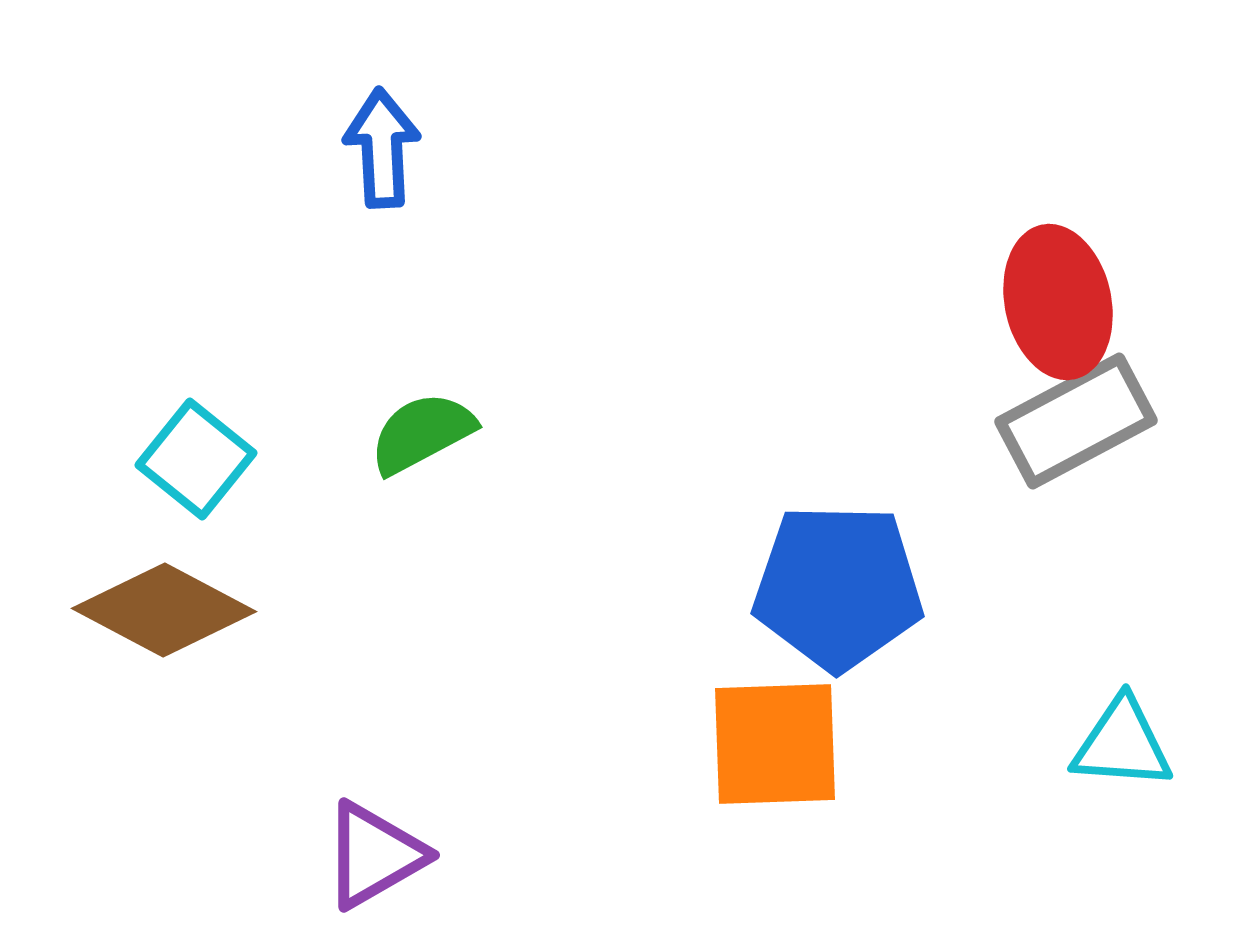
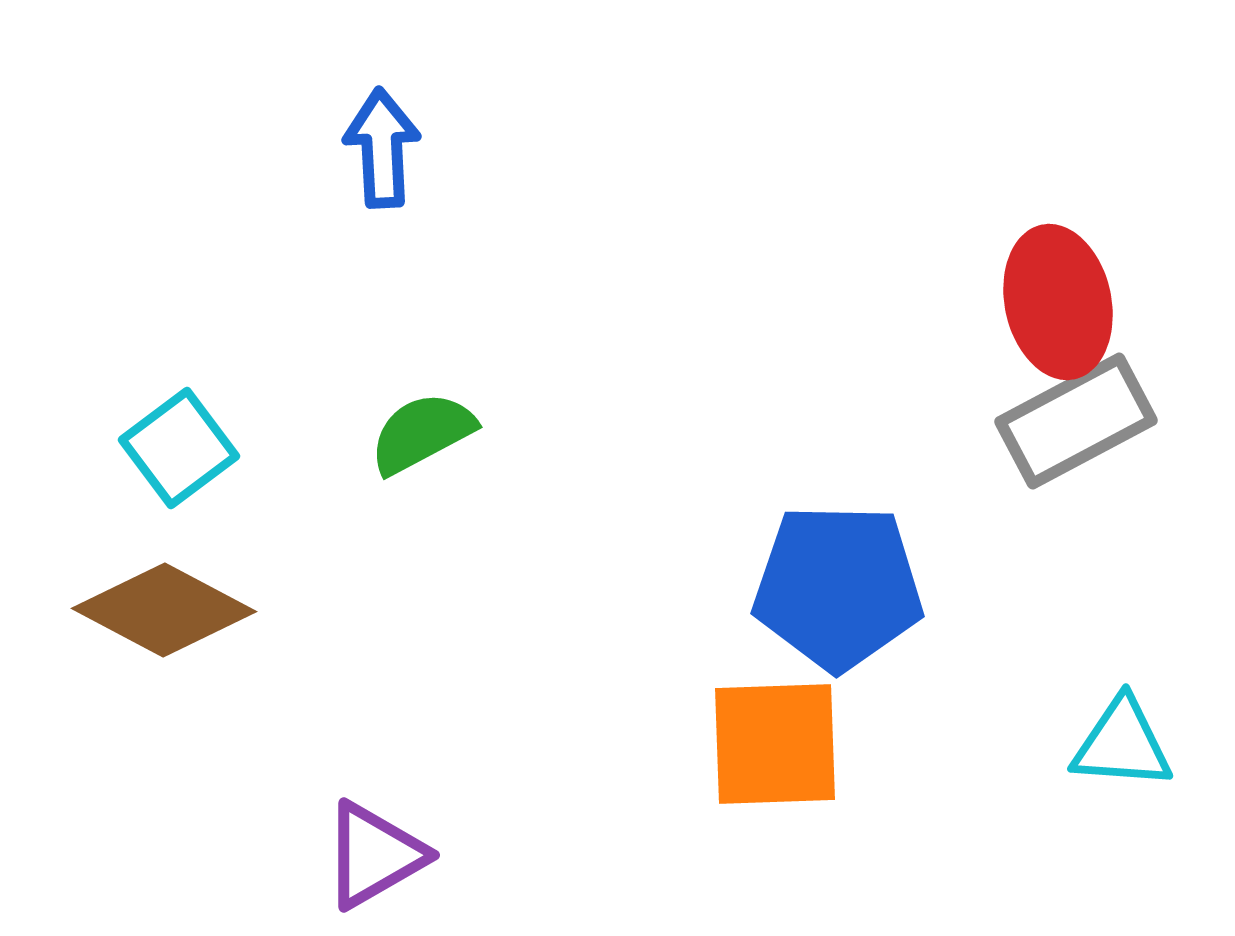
cyan square: moved 17 px left, 11 px up; rotated 14 degrees clockwise
